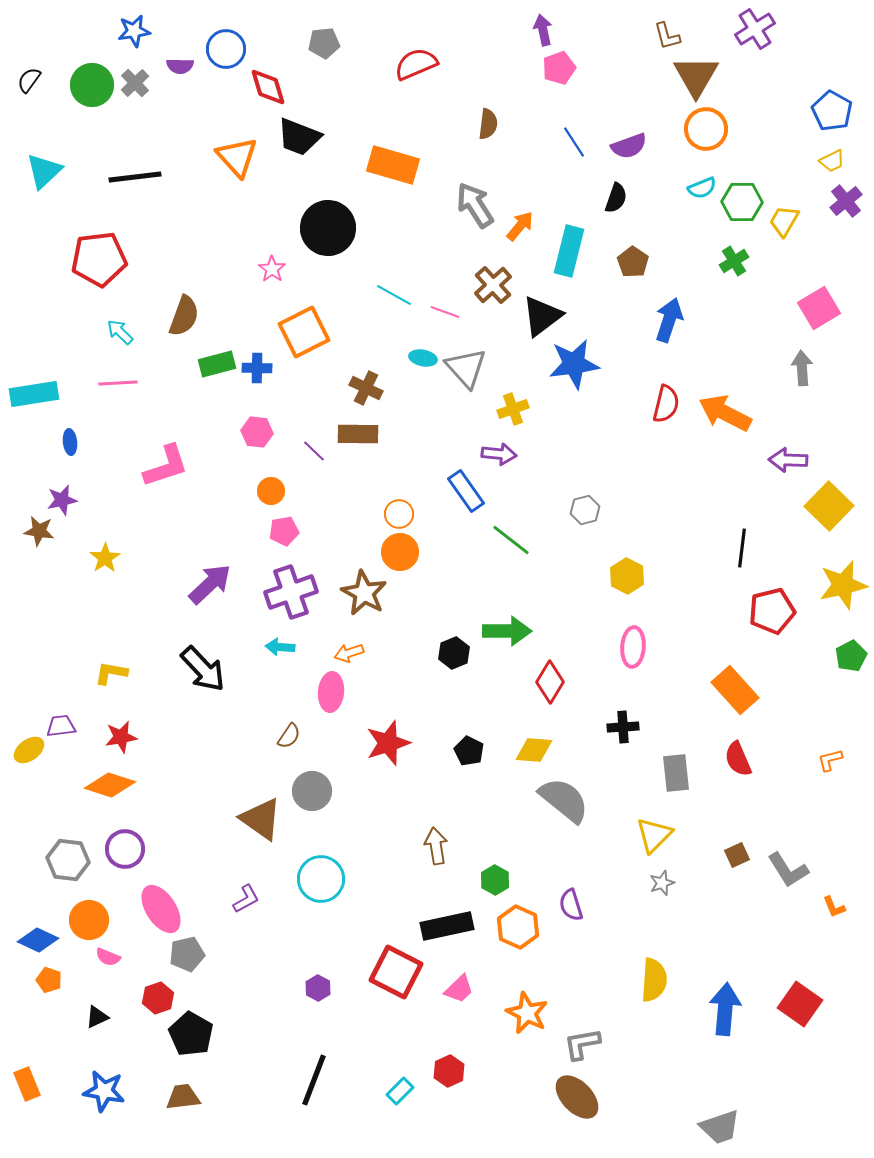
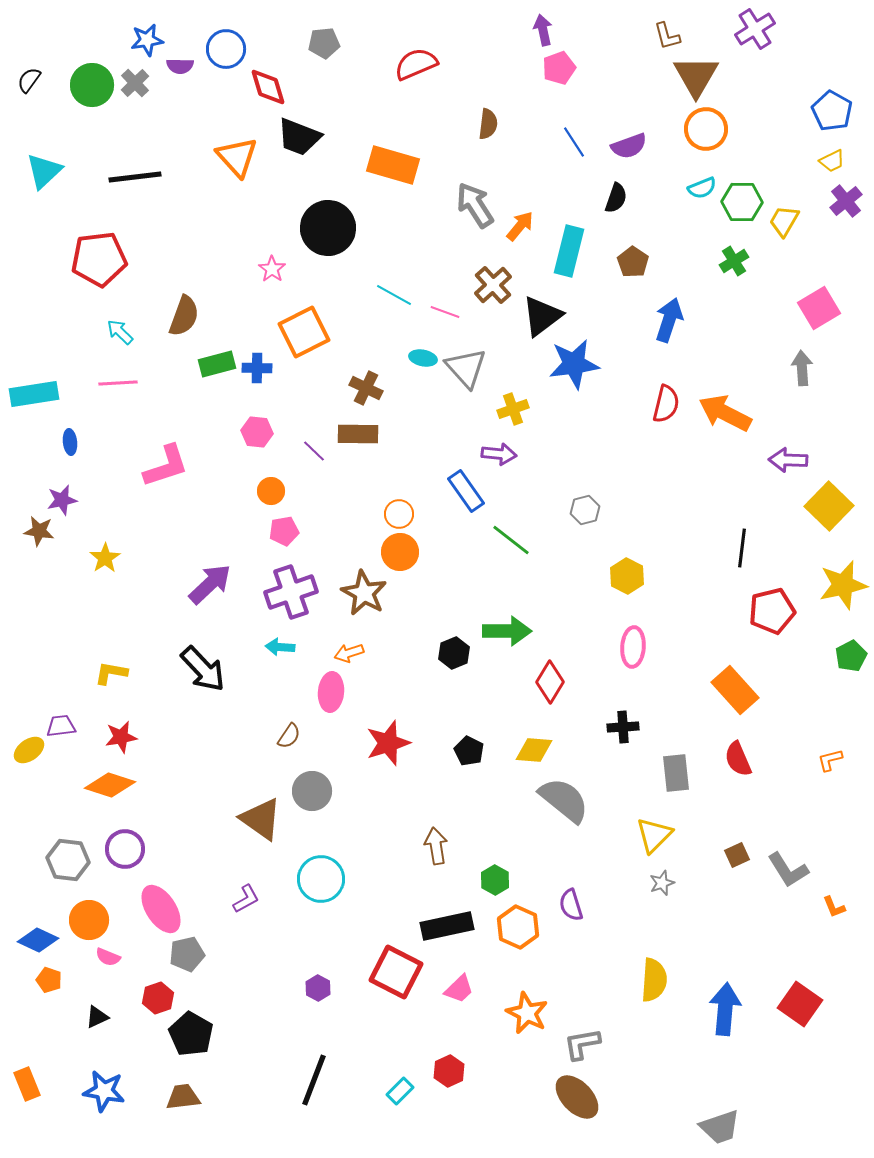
blue star at (134, 31): moved 13 px right, 9 px down
